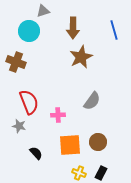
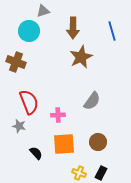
blue line: moved 2 px left, 1 px down
orange square: moved 6 px left, 1 px up
